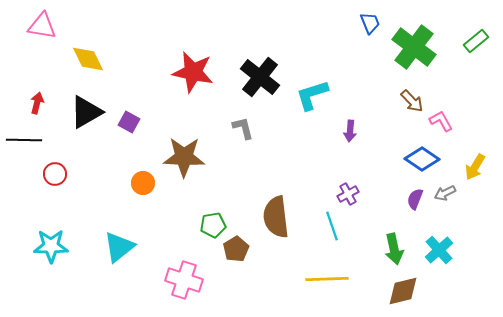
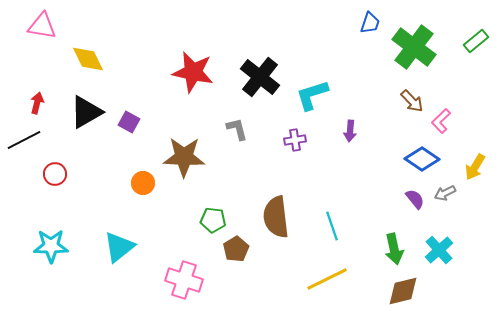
blue trapezoid: rotated 40 degrees clockwise
pink L-shape: rotated 105 degrees counterclockwise
gray L-shape: moved 6 px left, 1 px down
black line: rotated 28 degrees counterclockwise
purple cross: moved 53 px left, 54 px up; rotated 20 degrees clockwise
purple semicircle: rotated 120 degrees clockwise
green pentagon: moved 5 px up; rotated 15 degrees clockwise
yellow line: rotated 24 degrees counterclockwise
